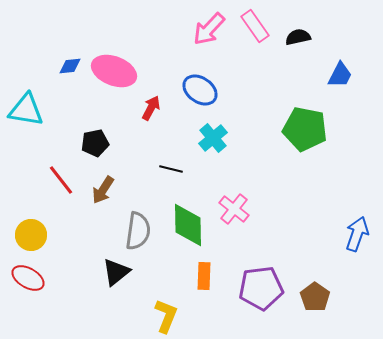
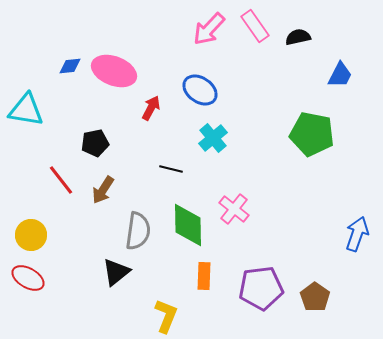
green pentagon: moved 7 px right, 5 px down
